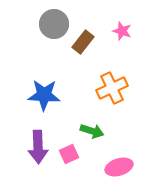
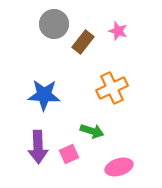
pink star: moved 4 px left
